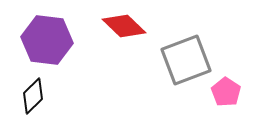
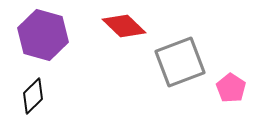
purple hexagon: moved 4 px left, 5 px up; rotated 9 degrees clockwise
gray square: moved 6 px left, 2 px down
pink pentagon: moved 5 px right, 4 px up
